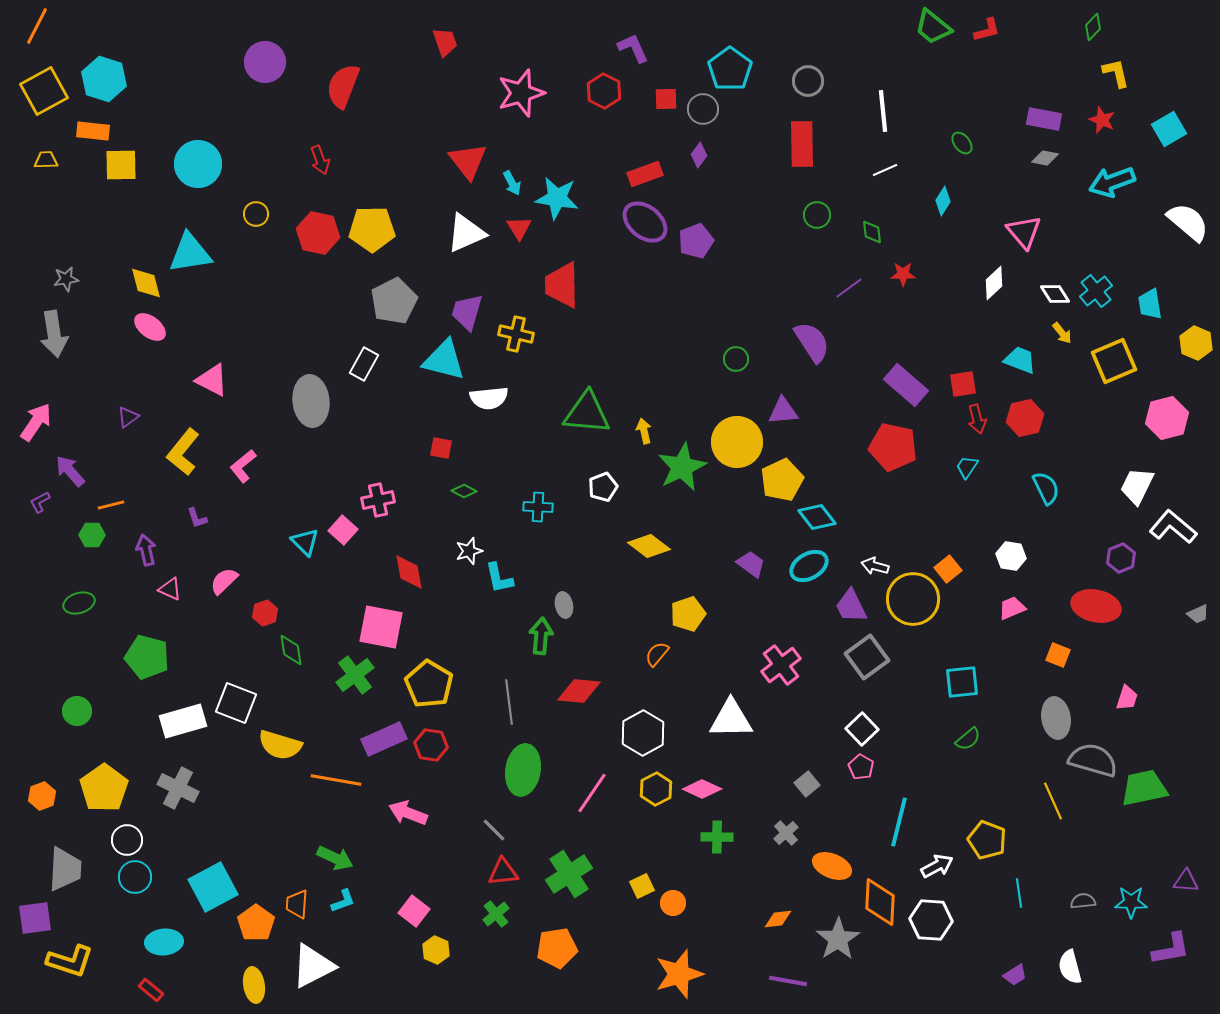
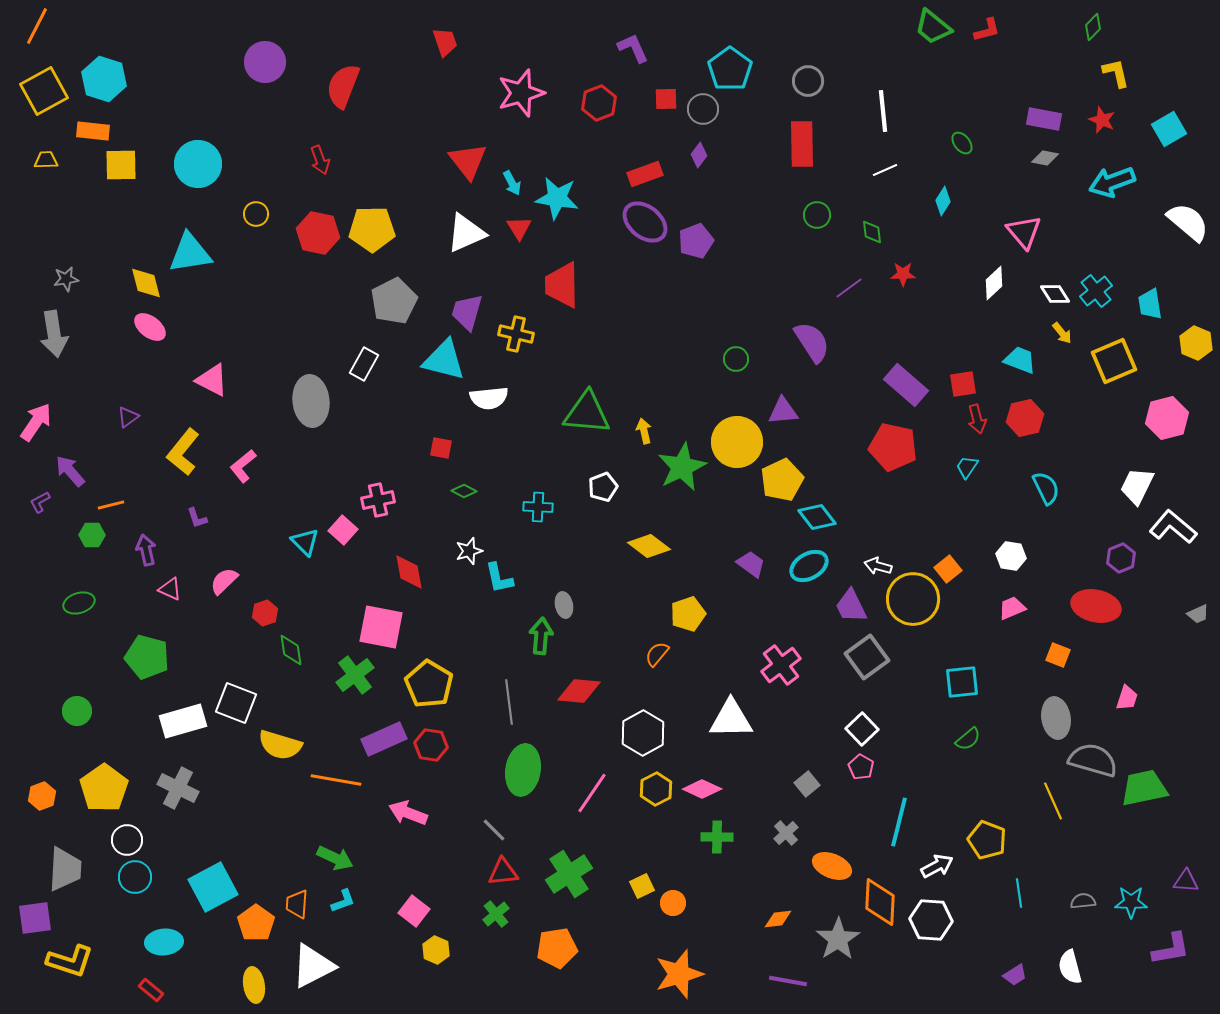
red hexagon at (604, 91): moved 5 px left, 12 px down; rotated 12 degrees clockwise
white arrow at (875, 566): moved 3 px right
